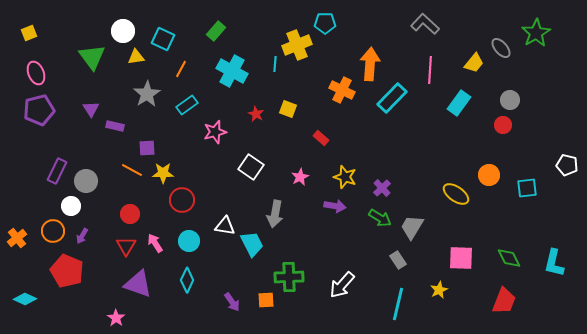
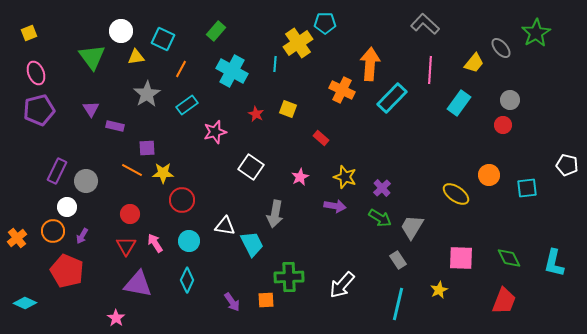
white circle at (123, 31): moved 2 px left
yellow cross at (297, 45): moved 1 px right, 2 px up; rotated 12 degrees counterclockwise
white circle at (71, 206): moved 4 px left, 1 px down
purple triangle at (138, 284): rotated 8 degrees counterclockwise
cyan diamond at (25, 299): moved 4 px down
